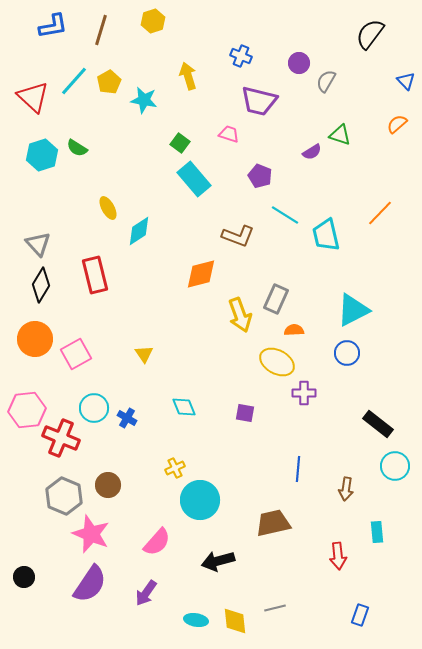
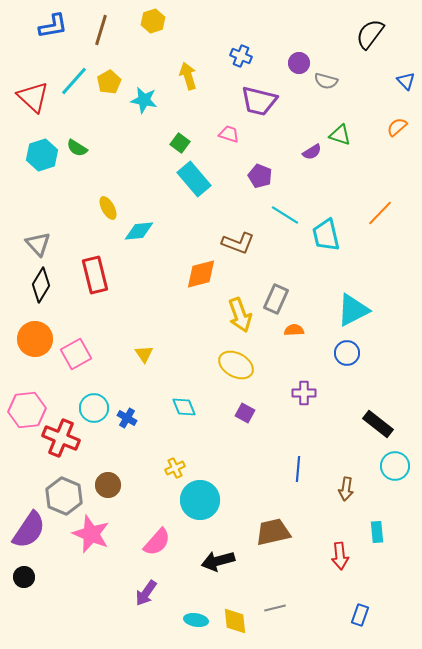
gray semicircle at (326, 81): rotated 105 degrees counterclockwise
orange semicircle at (397, 124): moved 3 px down
cyan diamond at (139, 231): rotated 28 degrees clockwise
brown L-shape at (238, 236): moved 7 px down
yellow ellipse at (277, 362): moved 41 px left, 3 px down
purple square at (245, 413): rotated 18 degrees clockwise
brown trapezoid at (273, 523): moved 9 px down
red arrow at (338, 556): moved 2 px right
purple semicircle at (90, 584): moved 61 px left, 54 px up
